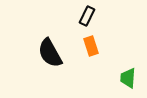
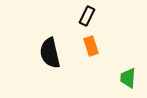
black semicircle: rotated 16 degrees clockwise
